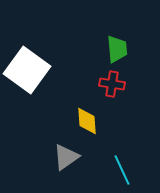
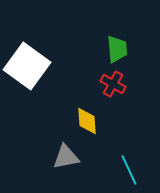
white square: moved 4 px up
red cross: moved 1 px right; rotated 20 degrees clockwise
gray triangle: rotated 24 degrees clockwise
cyan line: moved 7 px right
